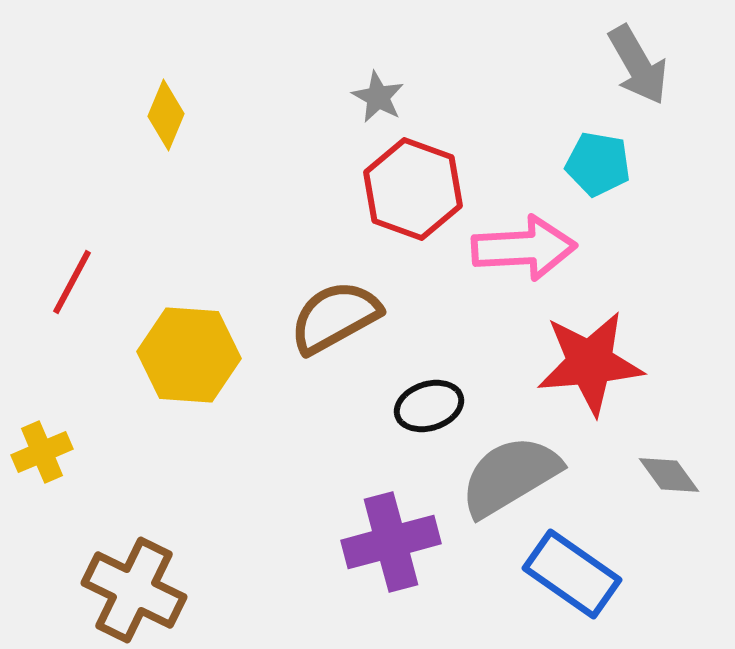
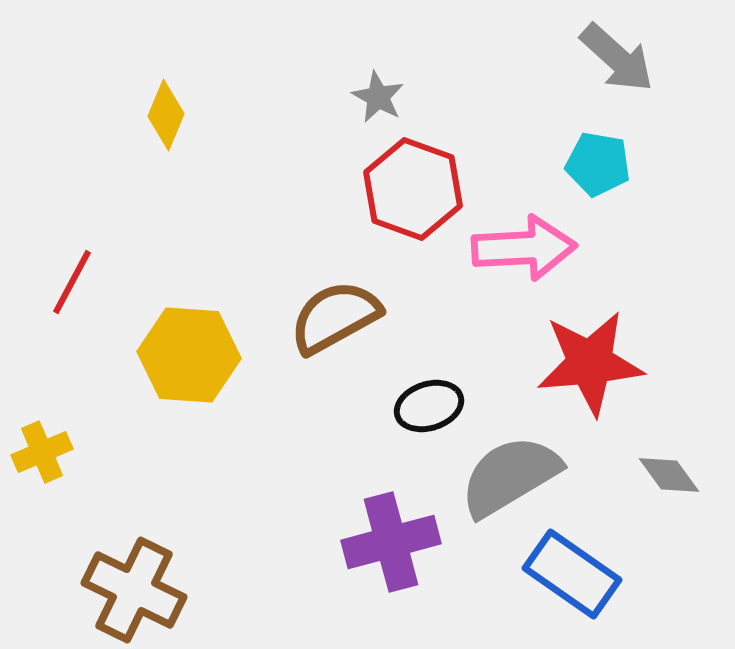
gray arrow: moved 21 px left, 7 px up; rotated 18 degrees counterclockwise
